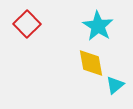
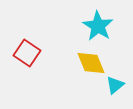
red square: moved 29 px down; rotated 12 degrees counterclockwise
yellow diamond: rotated 12 degrees counterclockwise
